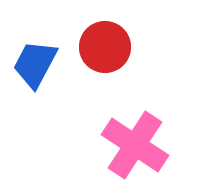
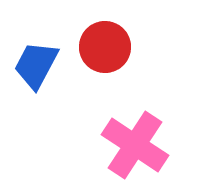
blue trapezoid: moved 1 px right, 1 px down
